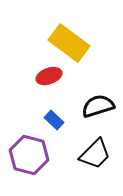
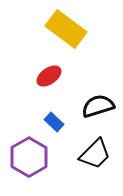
yellow rectangle: moved 3 px left, 14 px up
red ellipse: rotated 15 degrees counterclockwise
blue rectangle: moved 2 px down
purple hexagon: moved 2 px down; rotated 15 degrees clockwise
